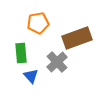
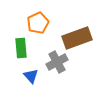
orange pentagon: rotated 15 degrees counterclockwise
green rectangle: moved 5 px up
gray cross: rotated 15 degrees clockwise
